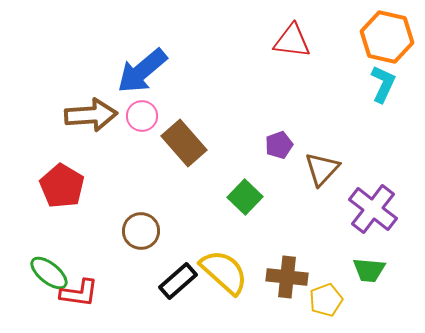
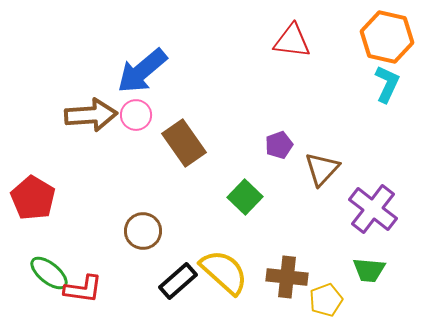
cyan L-shape: moved 4 px right
pink circle: moved 6 px left, 1 px up
brown rectangle: rotated 6 degrees clockwise
red pentagon: moved 29 px left, 12 px down
brown circle: moved 2 px right
red L-shape: moved 4 px right, 4 px up
